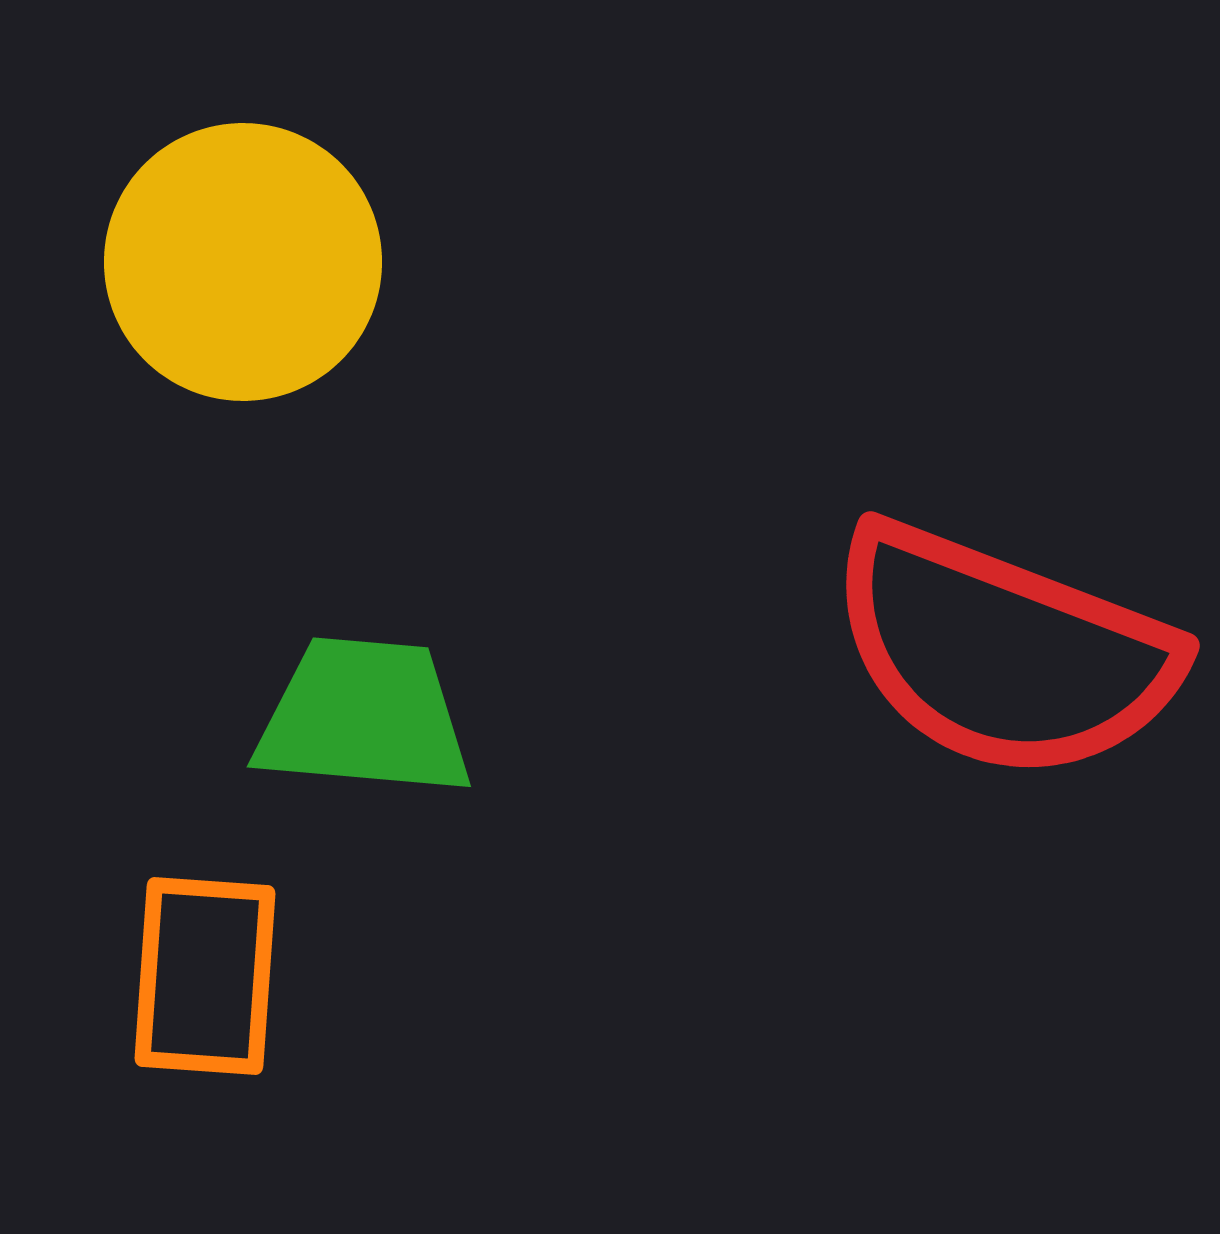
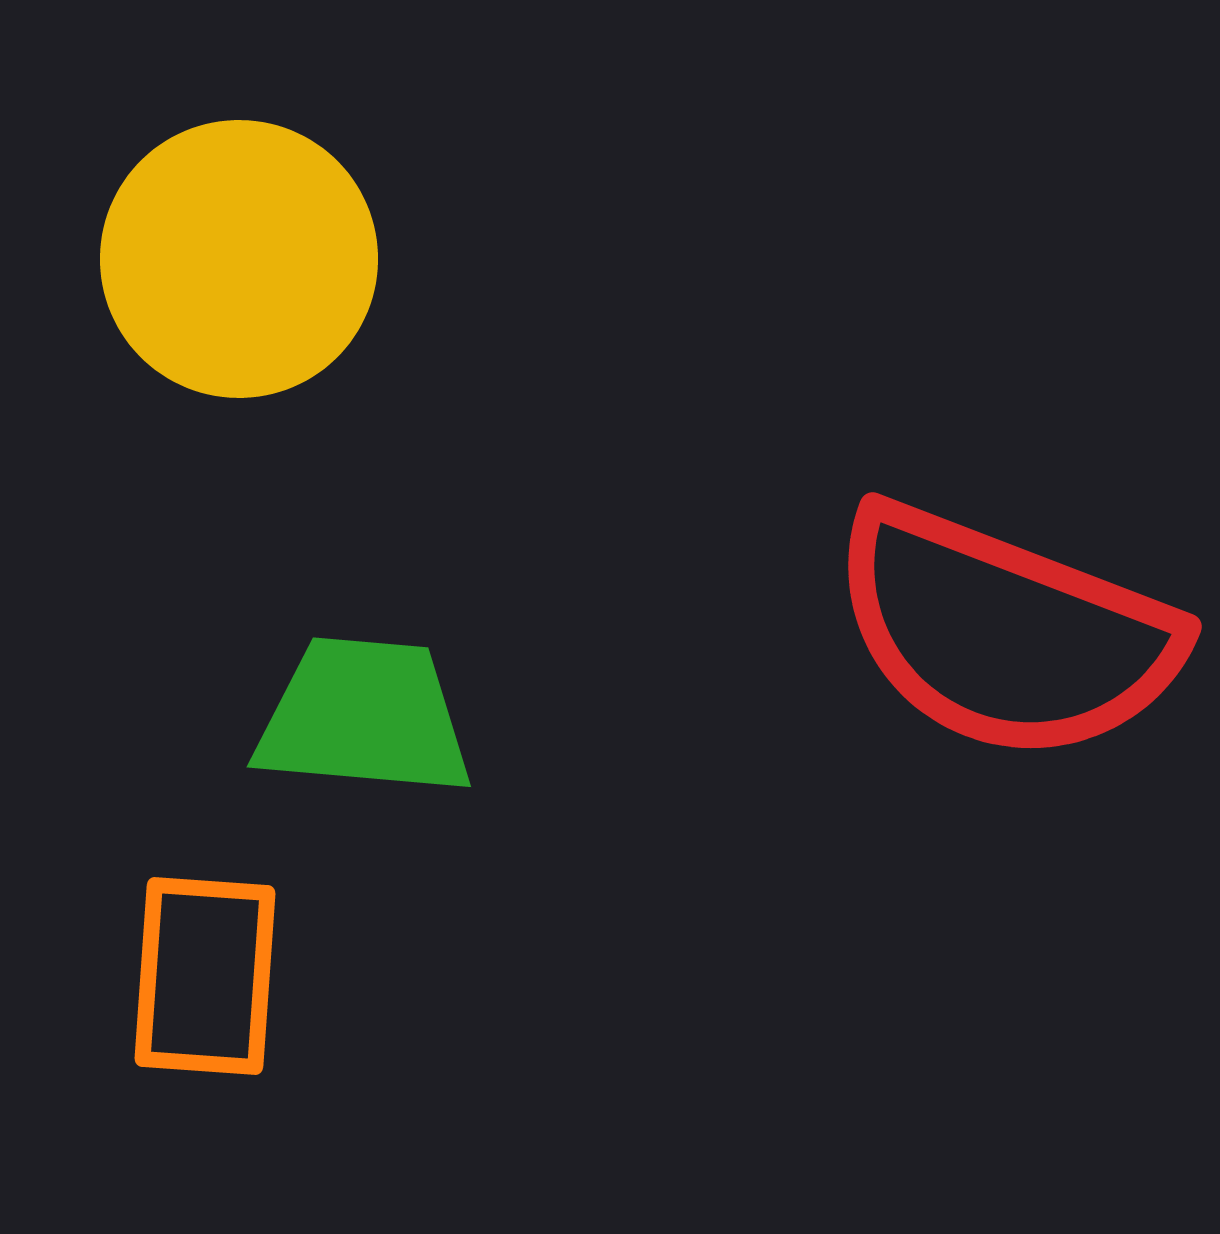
yellow circle: moved 4 px left, 3 px up
red semicircle: moved 2 px right, 19 px up
